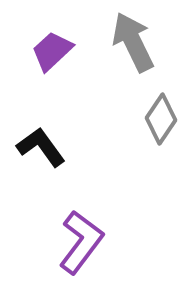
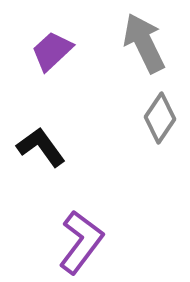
gray arrow: moved 11 px right, 1 px down
gray diamond: moved 1 px left, 1 px up
